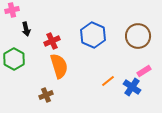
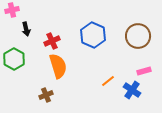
orange semicircle: moved 1 px left
pink rectangle: rotated 16 degrees clockwise
blue cross: moved 3 px down
